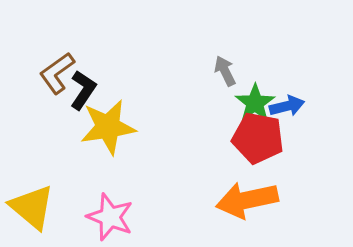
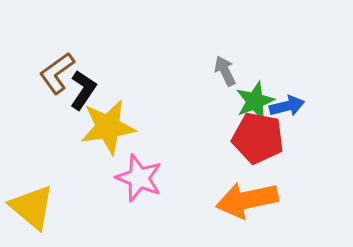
green star: moved 2 px up; rotated 12 degrees clockwise
pink star: moved 29 px right, 39 px up
